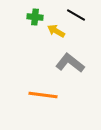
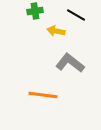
green cross: moved 6 px up; rotated 14 degrees counterclockwise
yellow arrow: rotated 18 degrees counterclockwise
